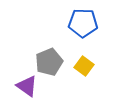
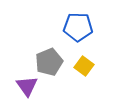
blue pentagon: moved 5 px left, 4 px down
purple triangle: rotated 20 degrees clockwise
